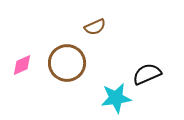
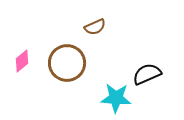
pink diamond: moved 4 px up; rotated 15 degrees counterclockwise
cyan star: rotated 12 degrees clockwise
